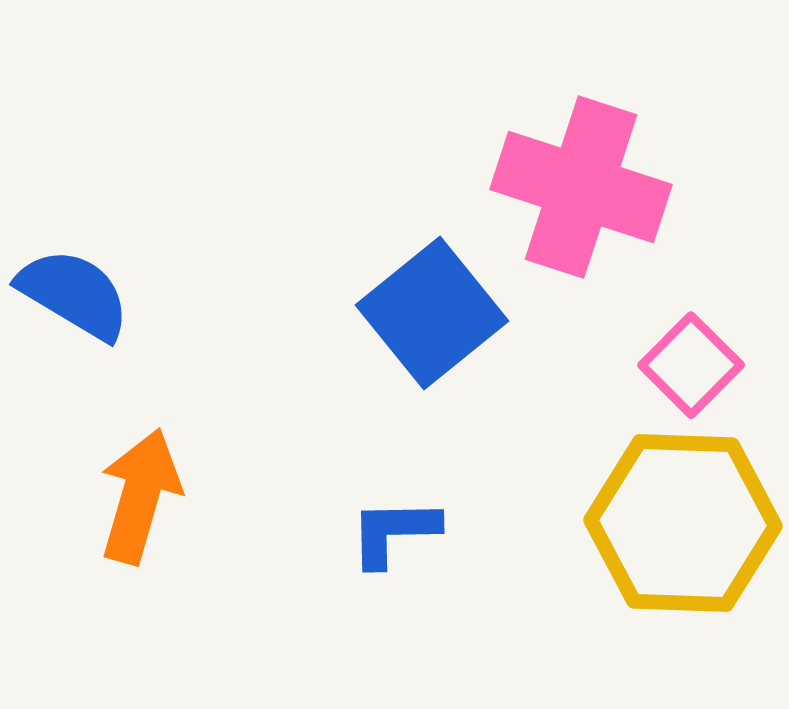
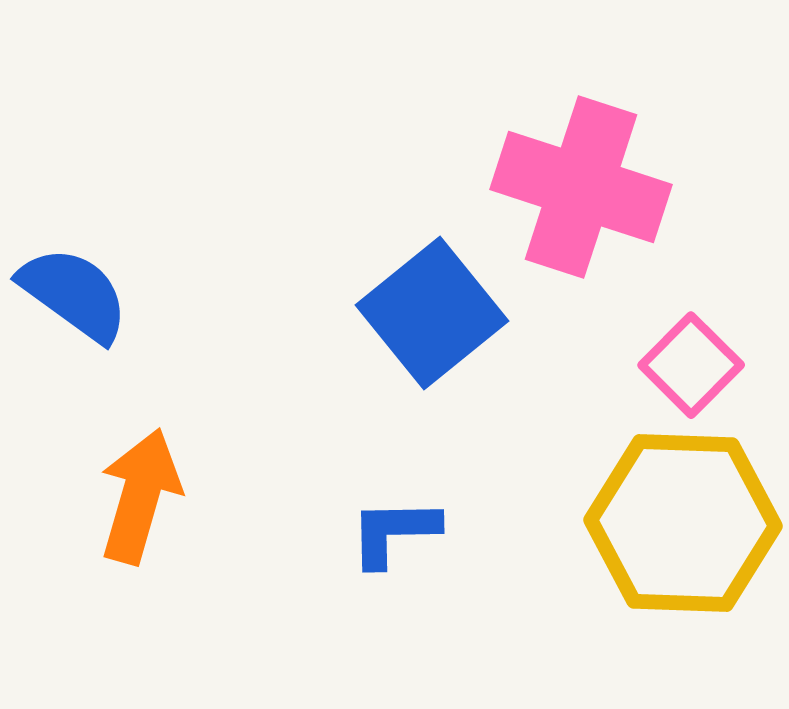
blue semicircle: rotated 5 degrees clockwise
